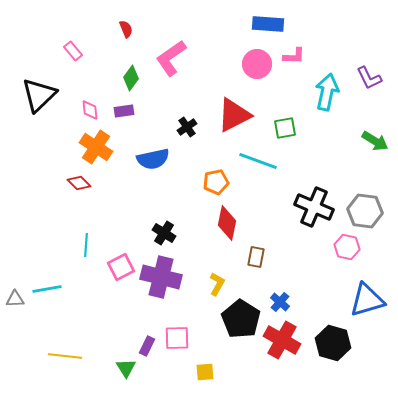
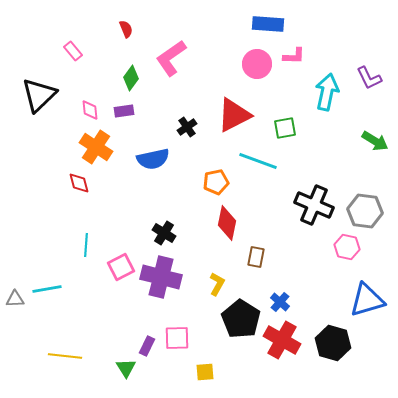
red diamond at (79, 183): rotated 30 degrees clockwise
black cross at (314, 207): moved 2 px up
